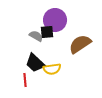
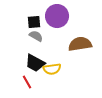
purple circle: moved 2 px right, 4 px up
black square: moved 13 px left, 10 px up
brown semicircle: rotated 25 degrees clockwise
black trapezoid: rotated 15 degrees counterclockwise
red line: moved 2 px right, 2 px down; rotated 24 degrees counterclockwise
